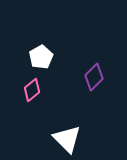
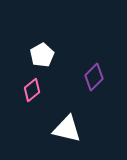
white pentagon: moved 1 px right, 2 px up
white triangle: moved 10 px up; rotated 32 degrees counterclockwise
